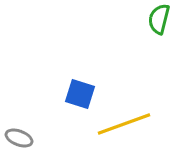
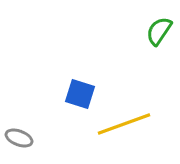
green semicircle: moved 12 px down; rotated 20 degrees clockwise
